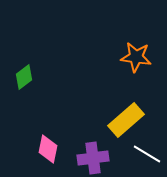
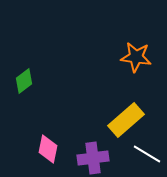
green diamond: moved 4 px down
